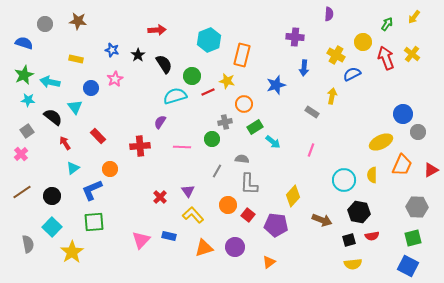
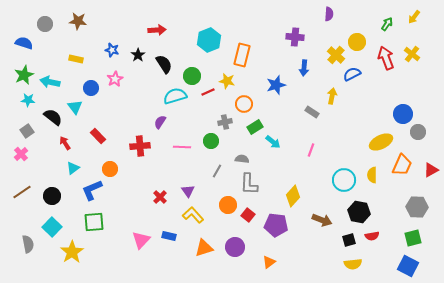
yellow circle at (363, 42): moved 6 px left
yellow cross at (336, 55): rotated 12 degrees clockwise
green circle at (212, 139): moved 1 px left, 2 px down
